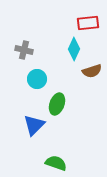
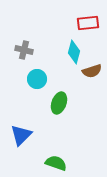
cyan diamond: moved 3 px down; rotated 10 degrees counterclockwise
green ellipse: moved 2 px right, 1 px up
blue triangle: moved 13 px left, 10 px down
